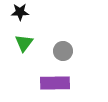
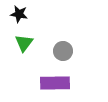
black star: moved 1 px left, 2 px down; rotated 12 degrees clockwise
